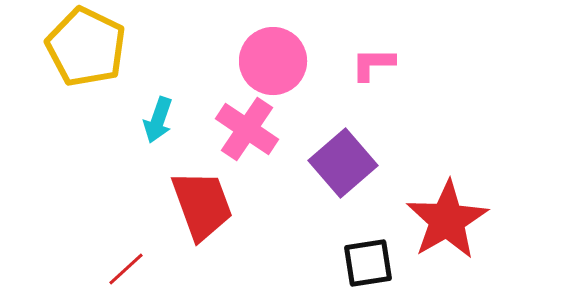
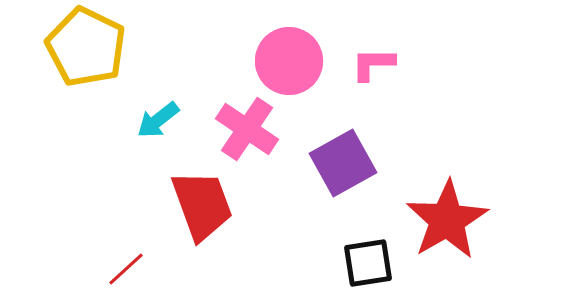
pink circle: moved 16 px right
cyan arrow: rotated 33 degrees clockwise
purple square: rotated 12 degrees clockwise
